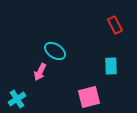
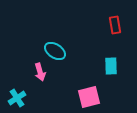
red rectangle: rotated 18 degrees clockwise
pink arrow: rotated 42 degrees counterclockwise
cyan cross: moved 1 px up
